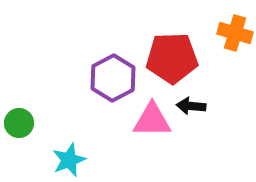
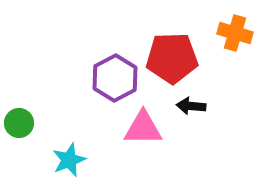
purple hexagon: moved 2 px right
pink triangle: moved 9 px left, 8 px down
